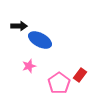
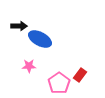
blue ellipse: moved 1 px up
pink star: rotated 16 degrees clockwise
